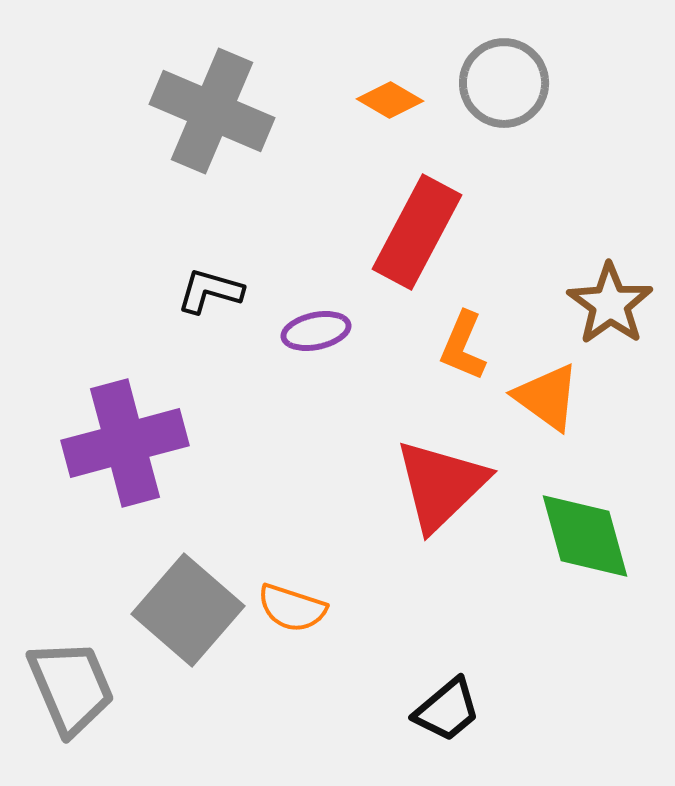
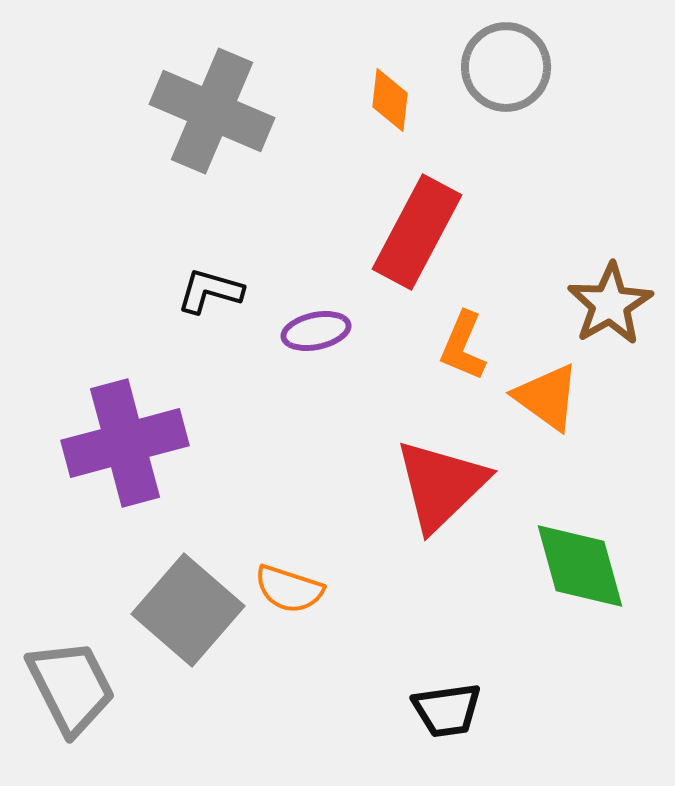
gray circle: moved 2 px right, 16 px up
orange diamond: rotated 66 degrees clockwise
brown star: rotated 6 degrees clockwise
green diamond: moved 5 px left, 30 px down
orange semicircle: moved 3 px left, 19 px up
gray trapezoid: rotated 4 degrees counterclockwise
black trapezoid: rotated 32 degrees clockwise
